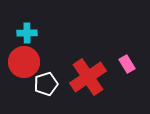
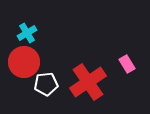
cyan cross: rotated 30 degrees counterclockwise
red cross: moved 5 px down
white pentagon: rotated 10 degrees clockwise
